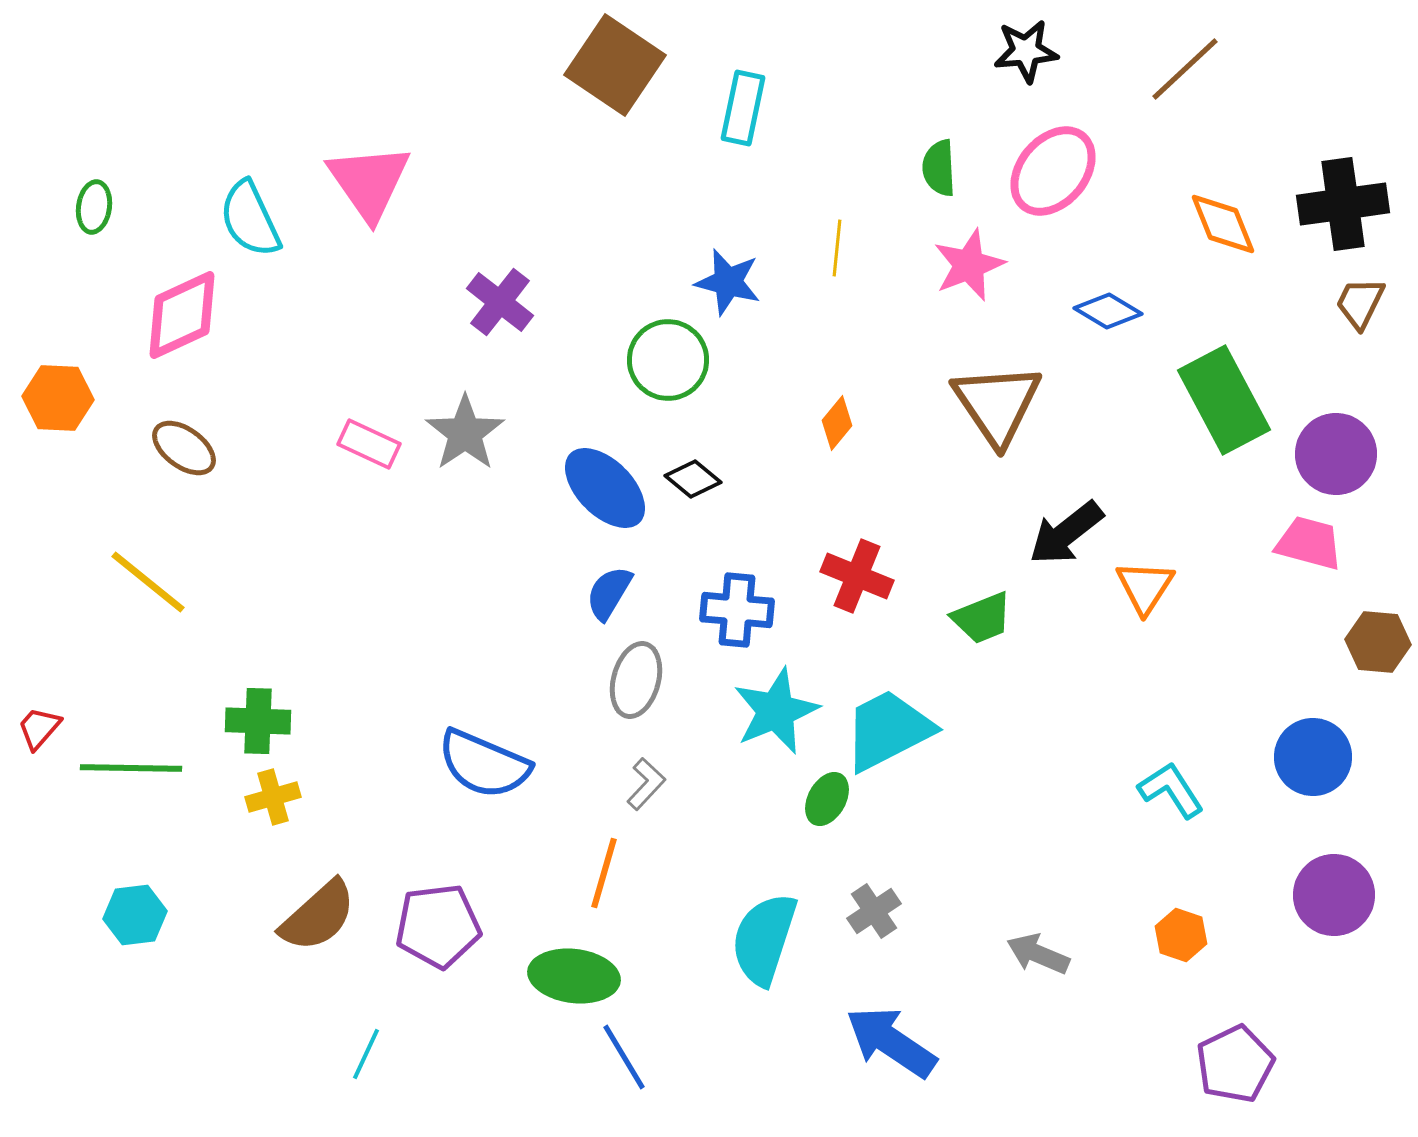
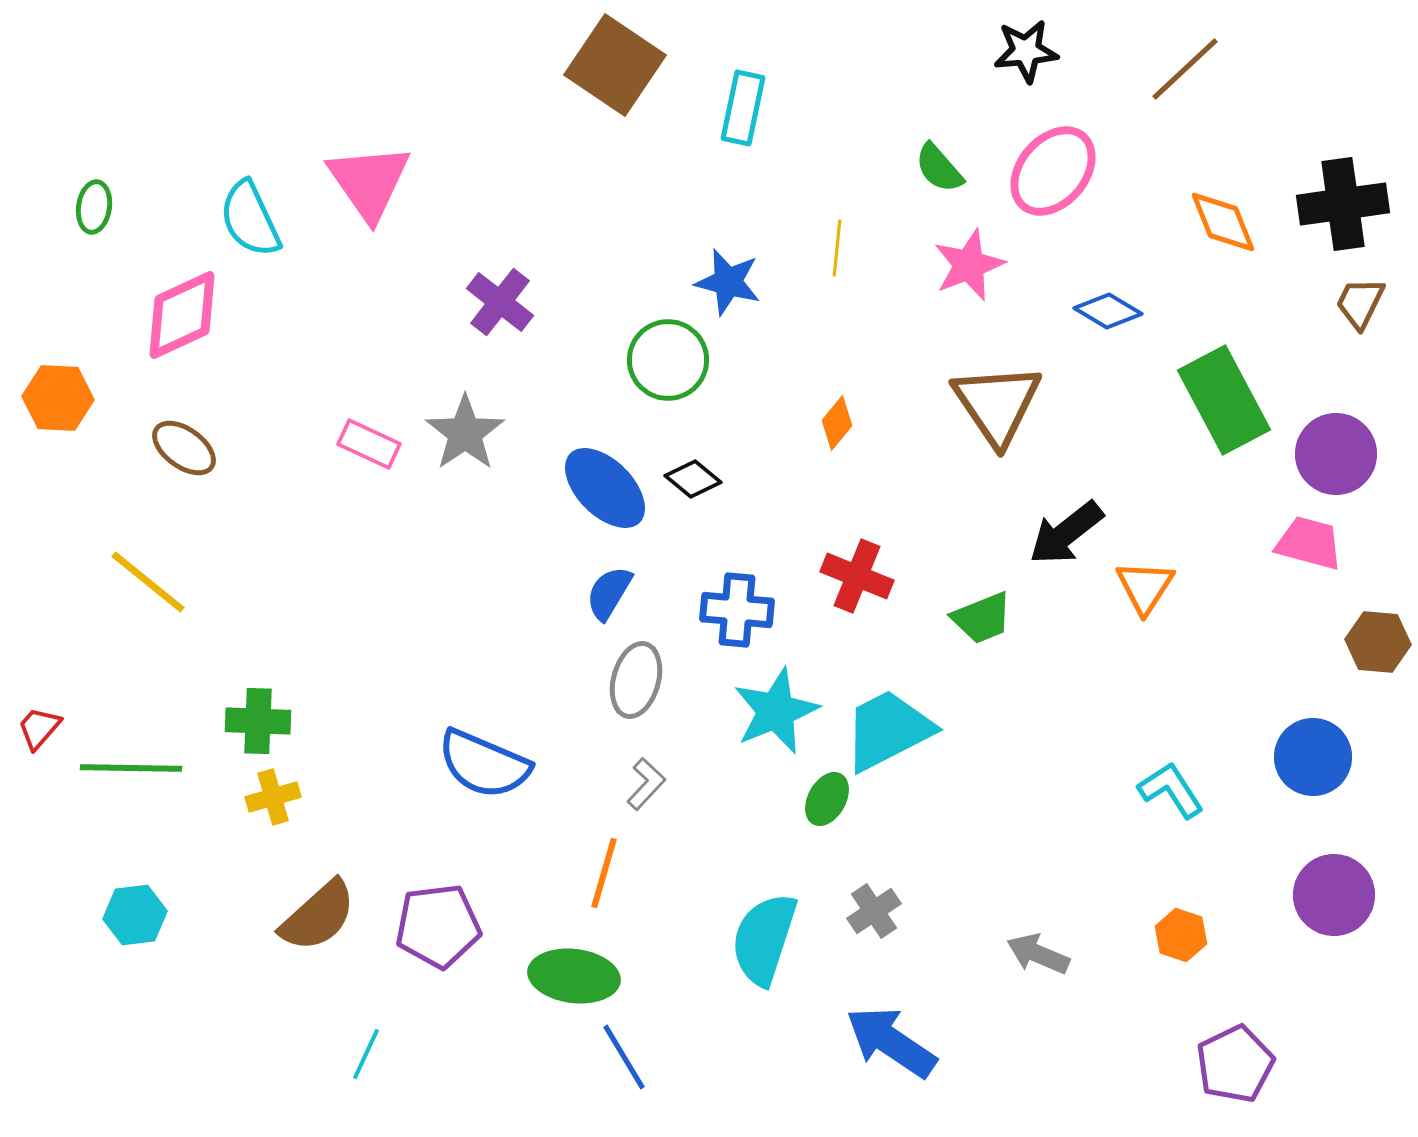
green semicircle at (939, 168): rotated 38 degrees counterclockwise
orange diamond at (1223, 224): moved 2 px up
